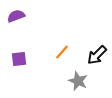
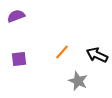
black arrow: rotated 70 degrees clockwise
